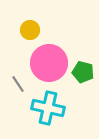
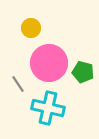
yellow circle: moved 1 px right, 2 px up
